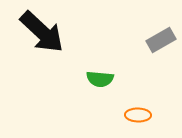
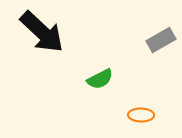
green semicircle: rotated 32 degrees counterclockwise
orange ellipse: moved 3 px right
